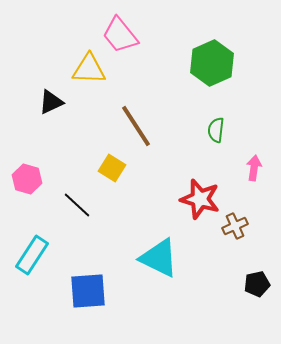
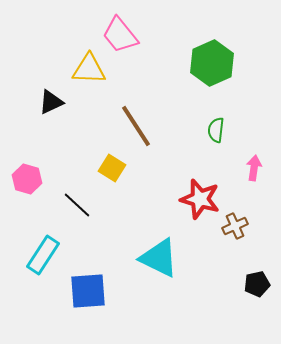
cyan rectangle: moved 11 px right
